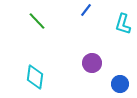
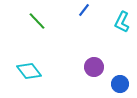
blue line: moved 2 px left
cyan L-shape: moved 1 px left, 2 px up; rotated 10 degrees clockwise
purple circle: moved 2 px right, 4 px down
cyan diamond: moved 6 px left, 6 px up; rotated 45 degrees counterclockwise
